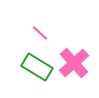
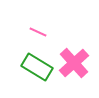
pink line: moved 2 px left, 1 px up; rotated 18 degrees counterclockwise
